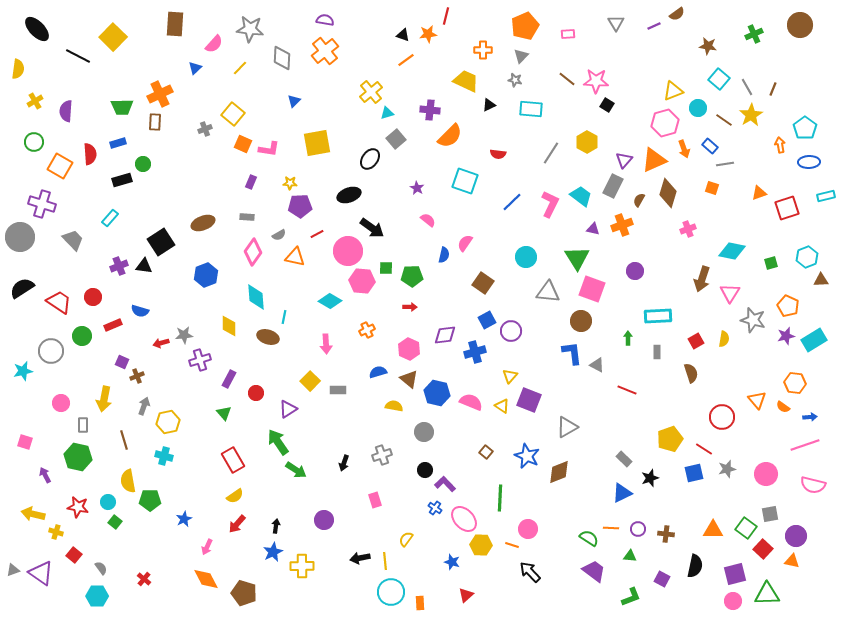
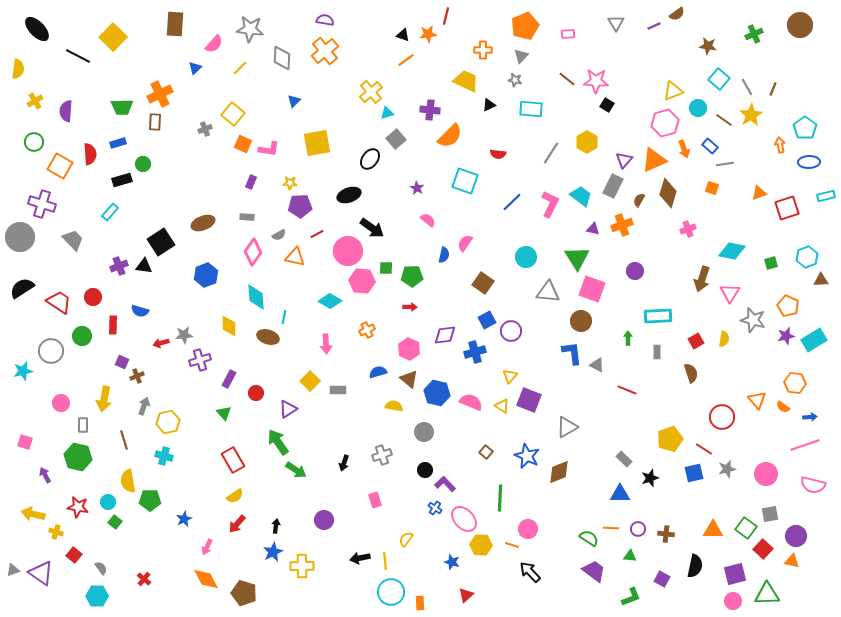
cyan rectangle at (110, 218): moved 6 px up
red rectangle at (113, 325): rotated 66 degrees counterclockwise
blue triangle at (622, 493): moved 2 px left, 1 px down; rotated 25 degrees clockwise
